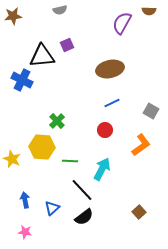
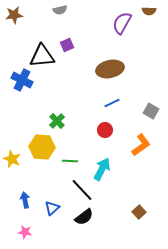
brown star: moved 1 px right, 1 px up
